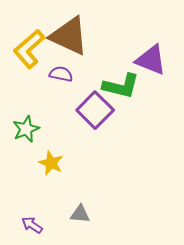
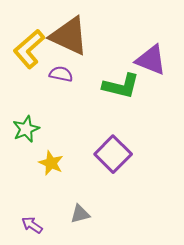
purple square: moved 18 px right, 44 px down
gray triangle: rotated 20 degrees counterclockwise
